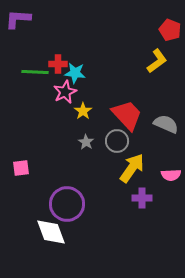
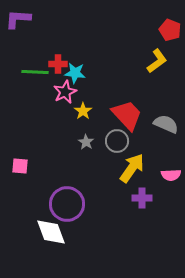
pink square: moved 1 px left, 2 px up; rotated 12 degrees clockwise
